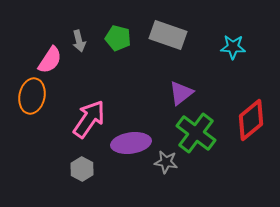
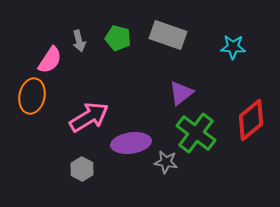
pink arrow: moved 2 px up; rotated 24 degrees clockwise
